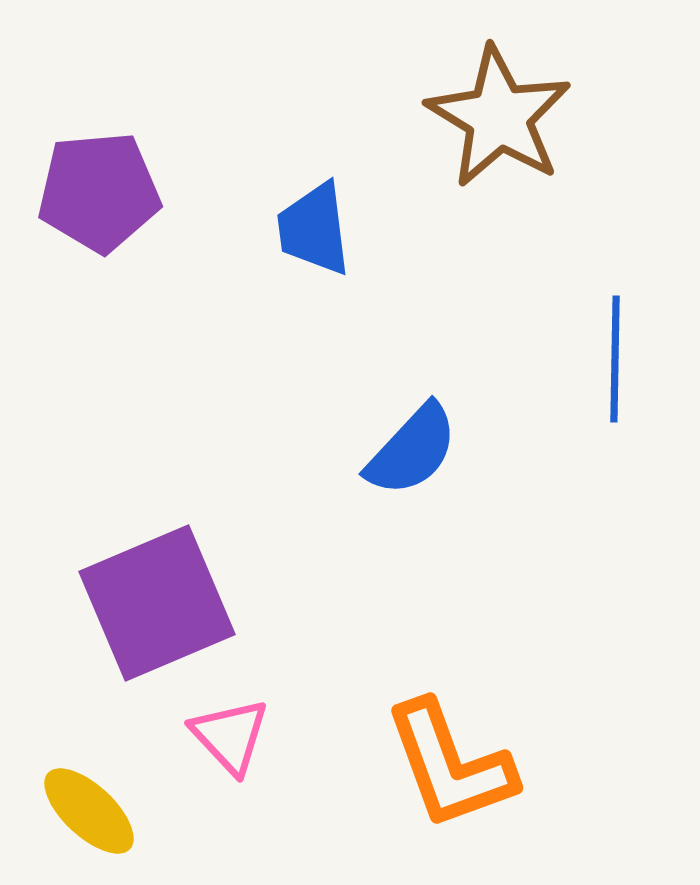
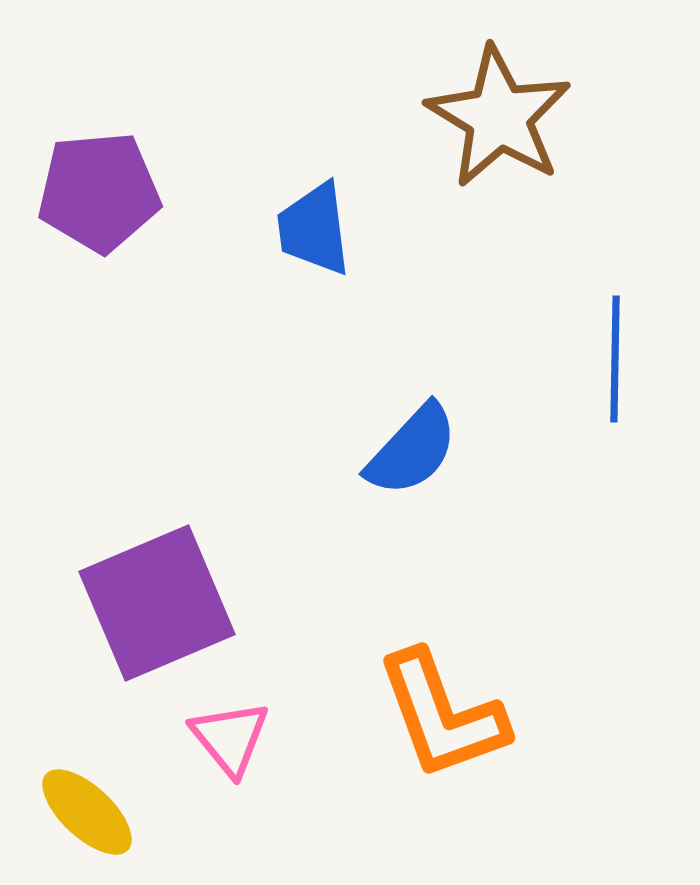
pink triangle: moved 2 px down; rotated 4 degrees clockwise
orange L-shape: moved 8 px left, 50 px up
yellow ellipse: moved 2 px left, 1 px down
